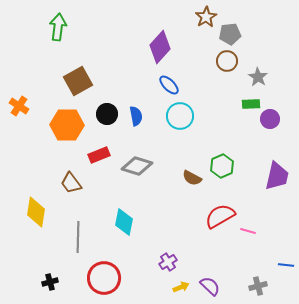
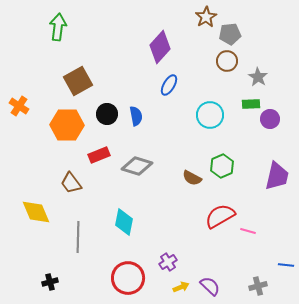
blue ellipse: rotated 75 degrees clockwise
cyan circle: moved 30 px right, 1 px up
yellow diamond: rotated 32 degrees counterclockwise
red circle: moved 24 px right
